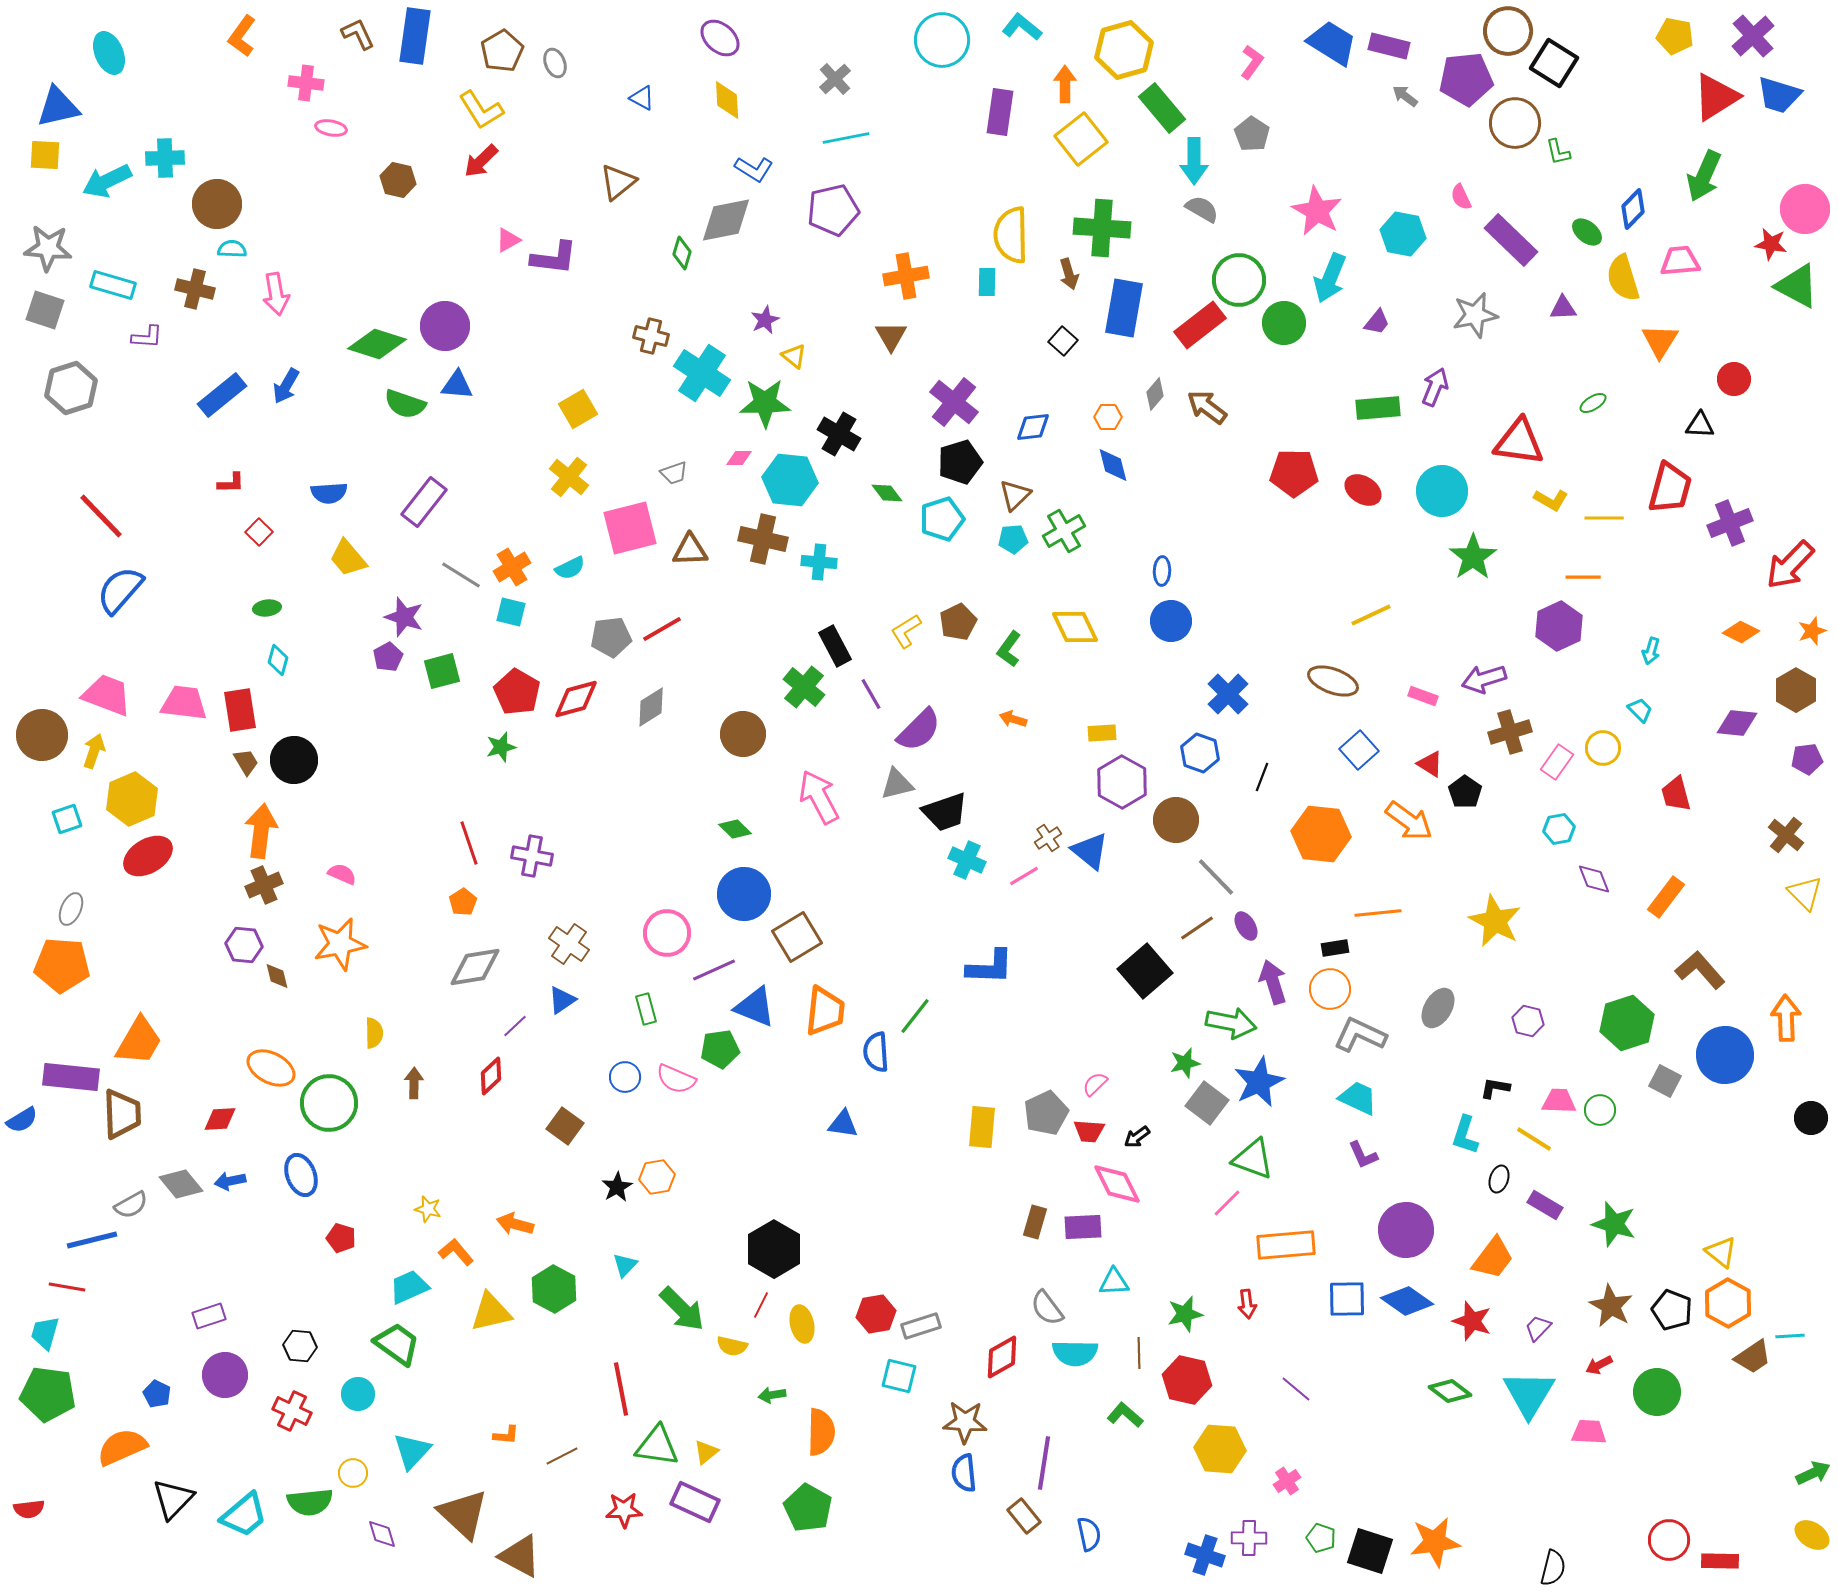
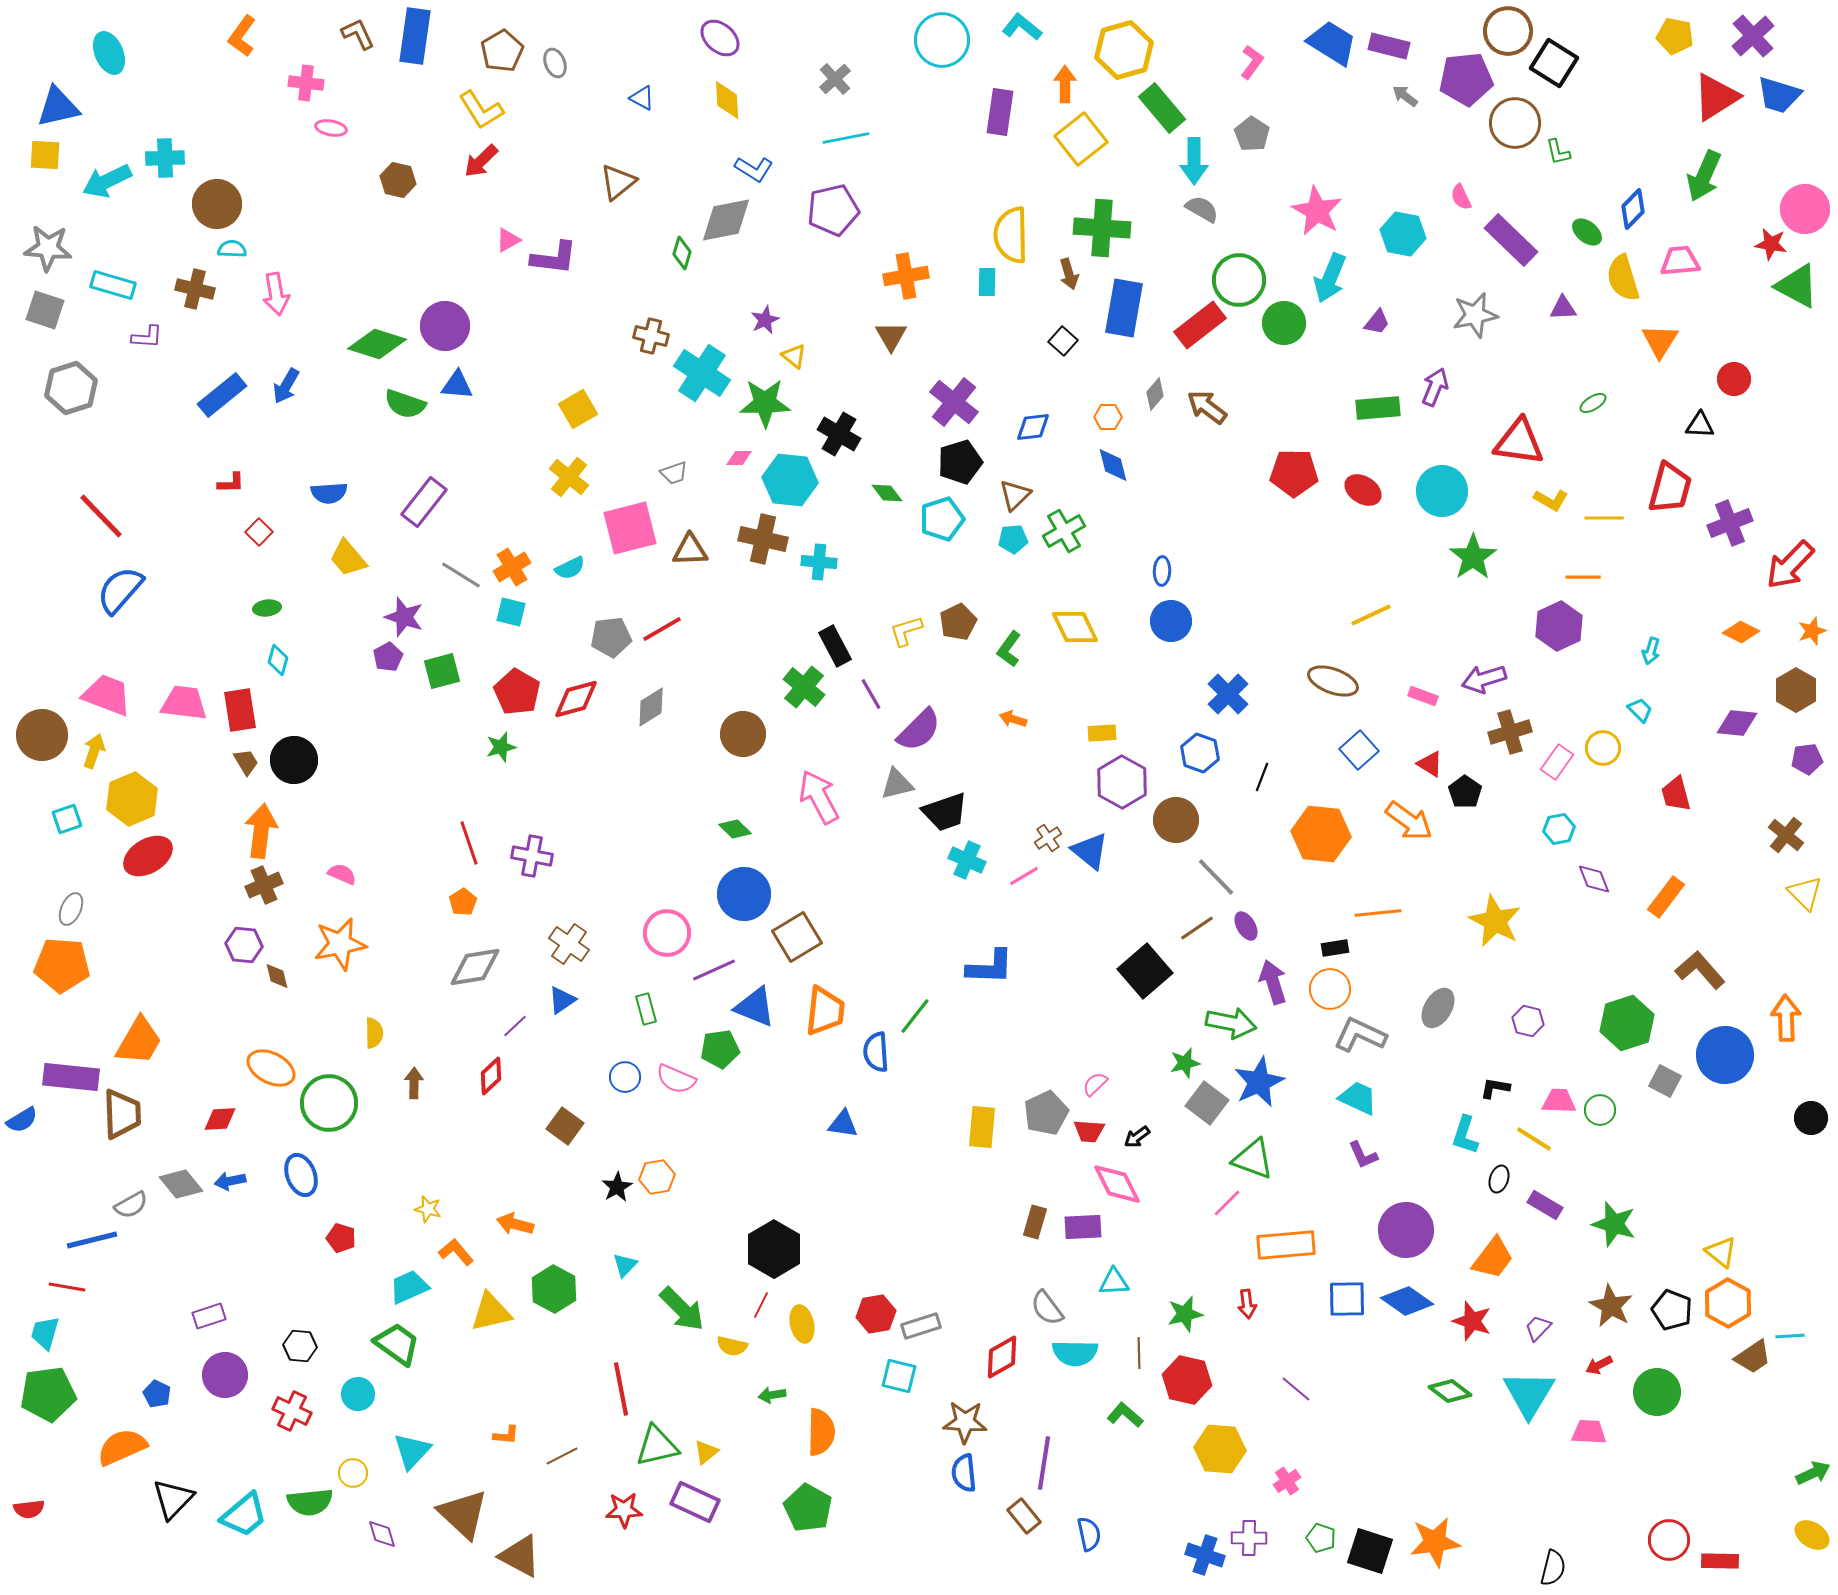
yellow L-shape at (906, 631): rotated 15 degrees clockwise
green pentagon at (48, 1394): rotated 16 degrees counterclockwise
green triangle at (657, 1446): rotated 21 degrees counterclockwise
